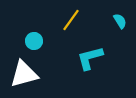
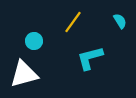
yellow line: moved 2 px right, 2 px down
